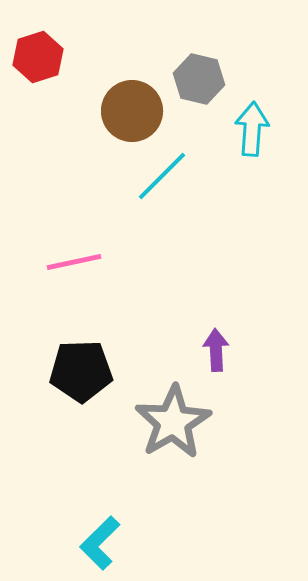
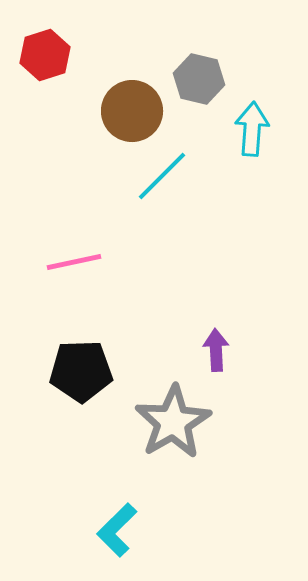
red hexagon: moved 7 px right, 2 px up
cyan L-shape: moved 17 px right, 13 px up
